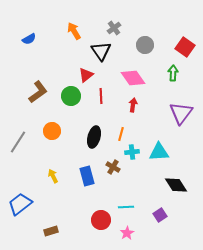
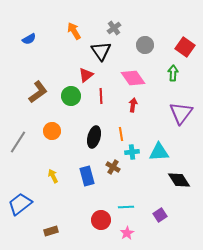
orange line: rotated 24 degrees counterclockwise
black diamond: moved 3 px right, 5 px up
